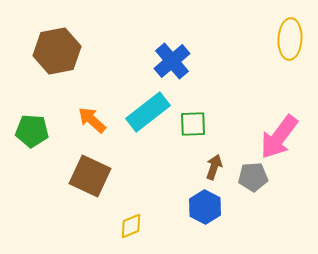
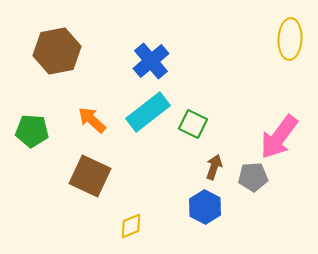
blue cross: moved 21 px left
green square: rotated 28 degrees clockwise
